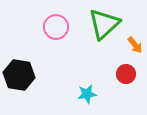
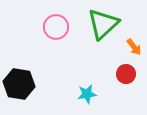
green triangle: moved 1 px left
orange arrow: moved 1 px left, 2 px down
black hexagon: moved 9 px down
